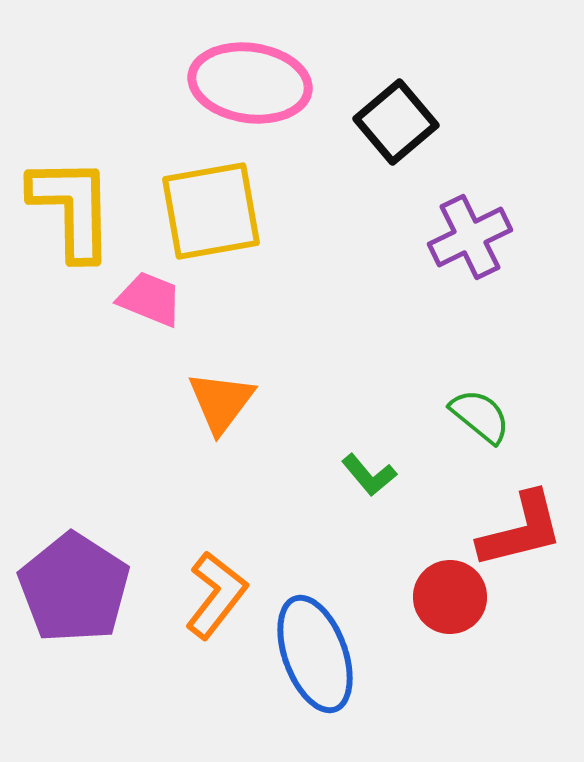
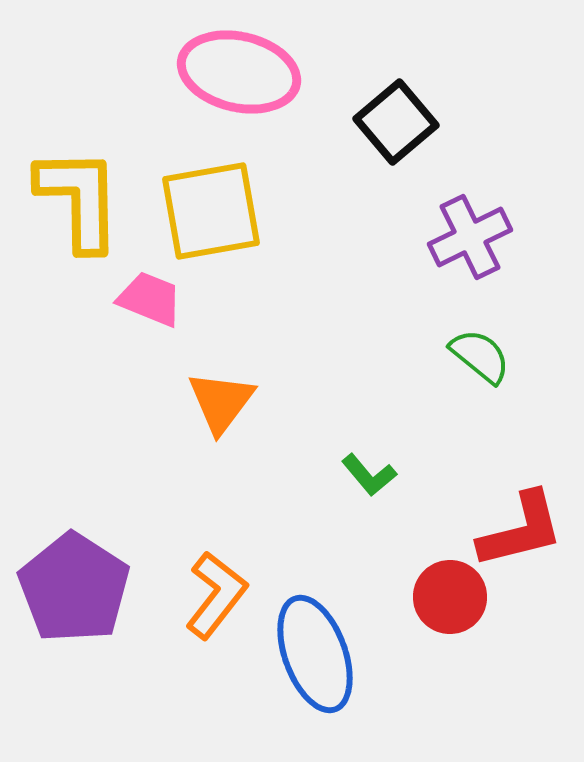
pink ellipse: moved 11 px left, 11 px up; rotated 5 degrees clockwise
yellow L-shape: moved 7 px right, 9 px up
green semicircle: moved 60 px up
